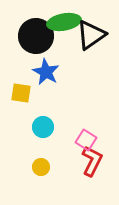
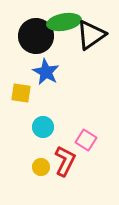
red L-shape: moved 27 px left
